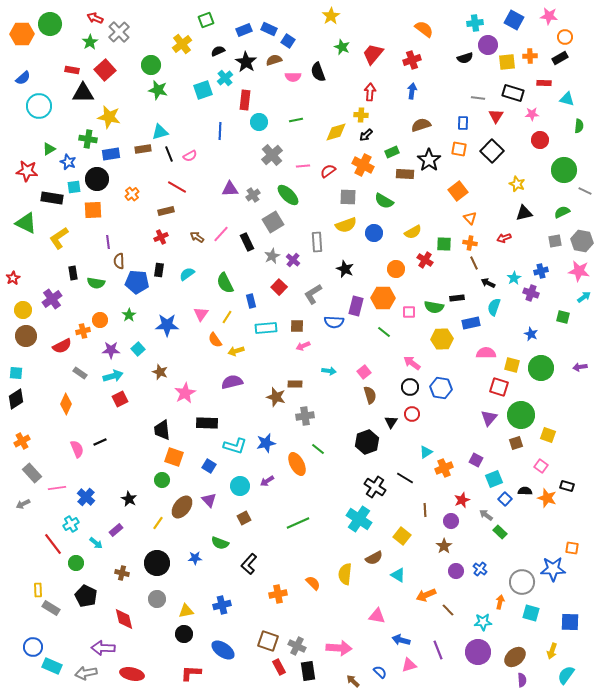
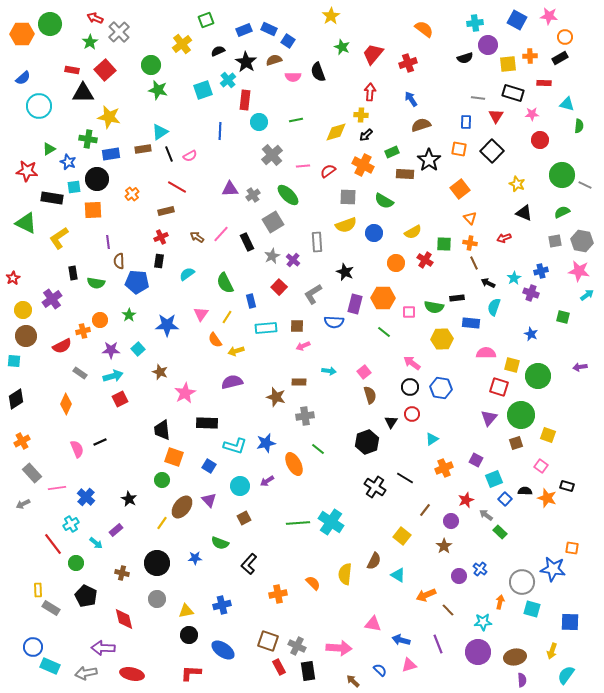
blue square at (514, 20): moved 3 px right
red cross at (412, 60): moved 4 px left, 3 px down
yellow square at (507, 62): moved 1 px right, 2 px down
cyan cross at (225, 78): moved 3 px right, 2 px down
blue arrow at (412, 91): moved 1 px left, 8 px down; rotated 42 degrees counterclockwise
cyan triangle at (567, 99): moved 5 px down
blue rectangle at (463, 123): moved 3 px right, 1 px up
cyan triangle at (160, 132): rotated 18 degrees counterclockwise
green circle at (564, 170): moved 2 px left, 5 px down
orange square at (458, 191): moved 2 px right, 2 px up
gray line at (585, 191): moved 6 px up
black triangle at (524, 213): rotated 36 degrees clockwise
black star at (345, 269): moved 3 px down
orange circle at (396, 269): moved 6 px up
black rectangle at (159, 270): moved 9 px up
cyan arrow at (584, 297): moved 3 px right, 2 px up
purple rectangle at (356, 306): moved 1 px left, 2 px up
blue rectangle at (471, 323): rotated 18 degrees clockwise
green circle at (541, 368): moved 3 px left, 8 px down
cyan square at (16, 373): moved 2 px left, 12 px up
brown rectangle at (295, 384): moved 4 px right, 2 px up
cyan triangle at (426, 452): moved 6 px right, 13 px up
orange ellipse at (297, 464): moved 3 px left
red star at (462, 500): moved 4 px right
brown line at (425, 510): rotated 40 degrees clockwise
cyan cross at (359, 519): moved 28 px left, 3 px down
yellow line at (158, 523): moved 4 px right
green line at (298, 523): rotated 20 degrees clockwise
brown semicircle at (374, 558): moved 3 px down; rotated 36 degrees counterclockwise
blue star at (553, 569): rotated 10 degrees clockwise
purple circle at (456, 571): moved 3 px right, 5 px down
cyan square at (531, 613): moved 1 px right, 4 px up
pink triangle at (377, 616): moved 4 px left, 8 px down
black circle at (184, 634): moved 5 px right, 1 px down
purple line at (438, 650): moved 6 px up
brown ellipse at (515, 657): rotated 30 degrees clockwise
cyan rectangle at (52, 666): moved 2 px left
blue semicircle at (380, 672): moved 2 px up
